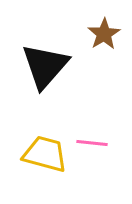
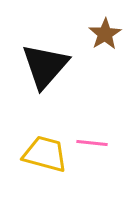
brown star: moved 1 px right
